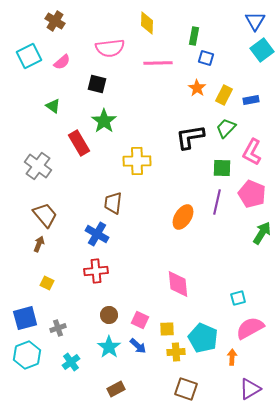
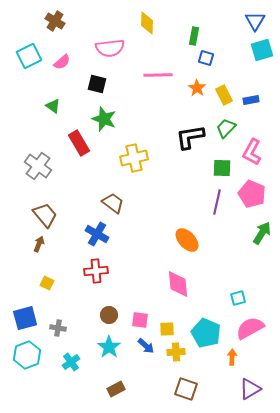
cyan square at (262, 50): rotated 20 degrees clockwise
pink line at (158, 63): moved 12 px down
yellow rectangle at (224, 95): rotated 54 degrees counterclockwise
green star at (104, 121): moved 2 px up; rotated 15 degrees counterclockwise
yellow cross at (137, 161): moved 3 px left, 3 px up; rotated 12 degrees counterclockwise
brown trapezoid at (113, 203): rotated 120 degrees clockwise
orange ellipse at (183, 217): moved 4 px right, 23 px down; rotated 75 degrees counterclockwise
pink square at (140, 320): rotated 18 degrees counterclockwise
gray cross at (58, 328): rotated 28 degrees clockwise
cyan pentagon at (203, 338): moved 3 px right, 5 px up
blue arrow at (138, 346): moved 8 px right
